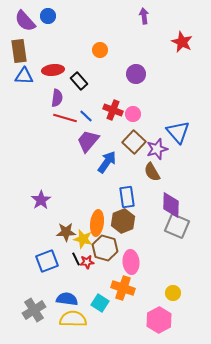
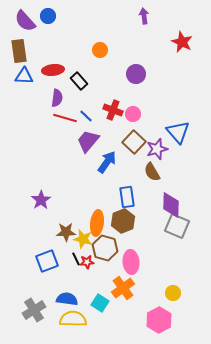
orange cross at (123, 288): rotated 35 degrees clockwise
